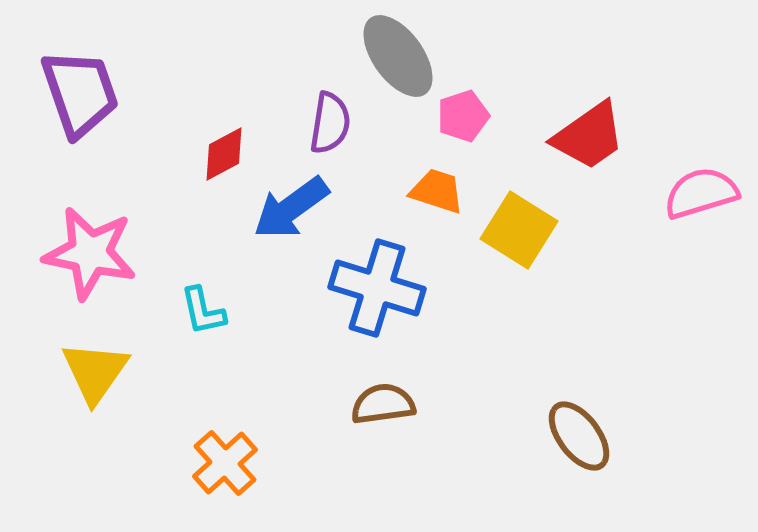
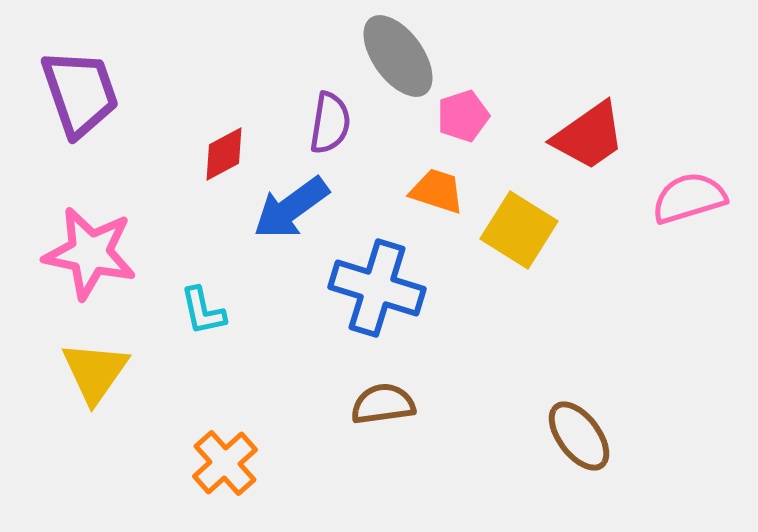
pink semicircle: moved 12 px left, 5 px down
